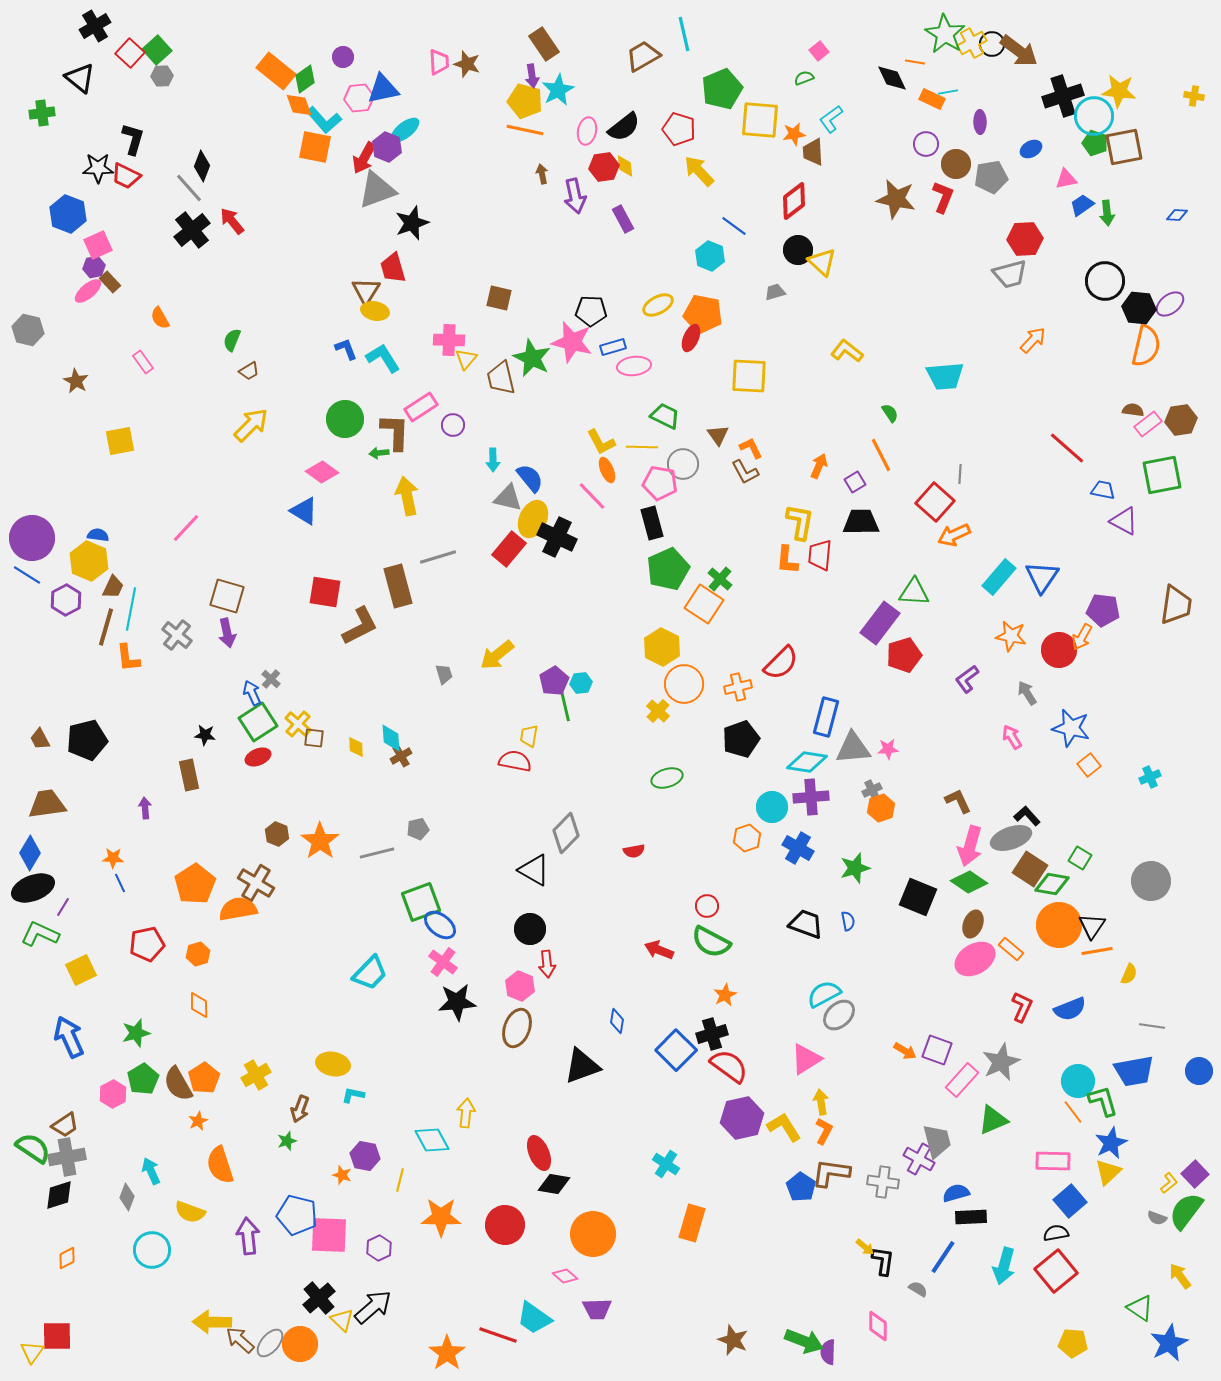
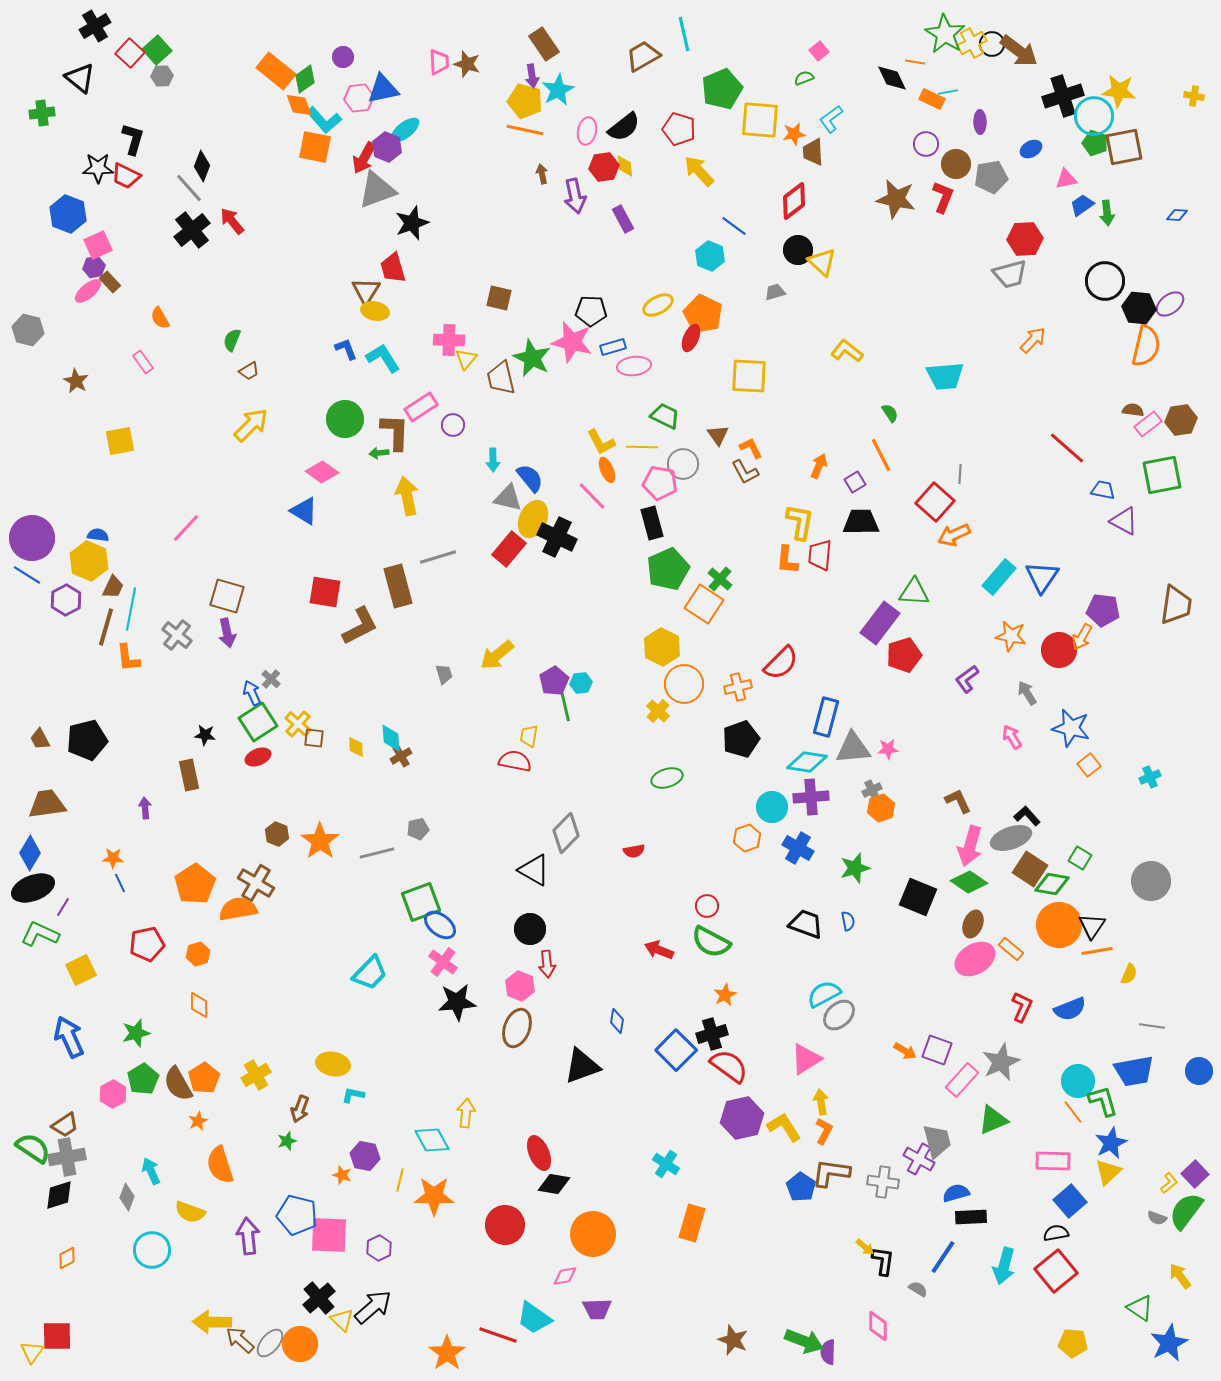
orange pentagon at (703, 314): rotated 15 degrees clockwise
orange star at (441, 1217): moved 7 px left, 21 px up
pink diamond at (565, 1276): rotated 50 degrees counterclockwise
